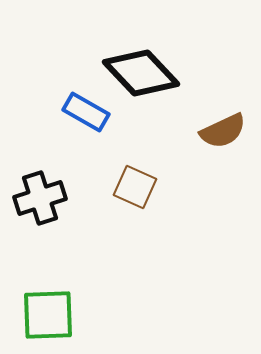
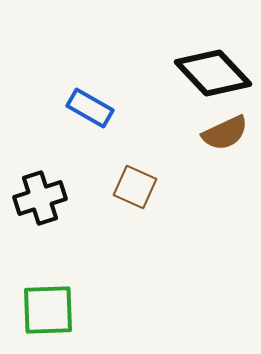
black diamond: moved 72 px right
blue rectangle: moved 4 px right, 4 px up
brown semicircle: moved 2 px right, 2 px down
green square: moved 5 px up
